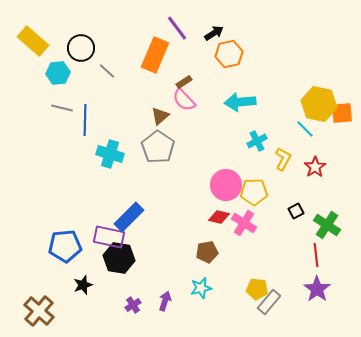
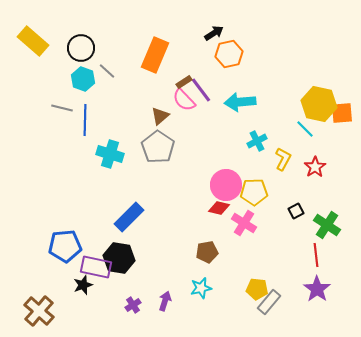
purple line at (177, 28): moved 24 px right, 62 px down
cyan hexagon at (58, 73): moved 25 px right, 6 px down; rotated 25 degrees clockwise
red diamond at (219, 217): moved 9 px up
purple rectangle at (109, 237): moved 13 px left, 30 px down
